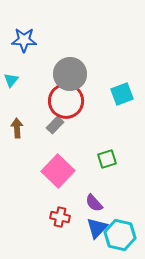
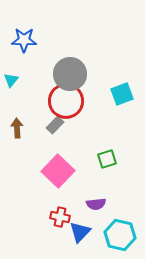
purple semicircle: moved 2 px right, 1 px down; rotated 54 degrees counterclockwise
blue triangle: moved 17 px left, 4 px down
